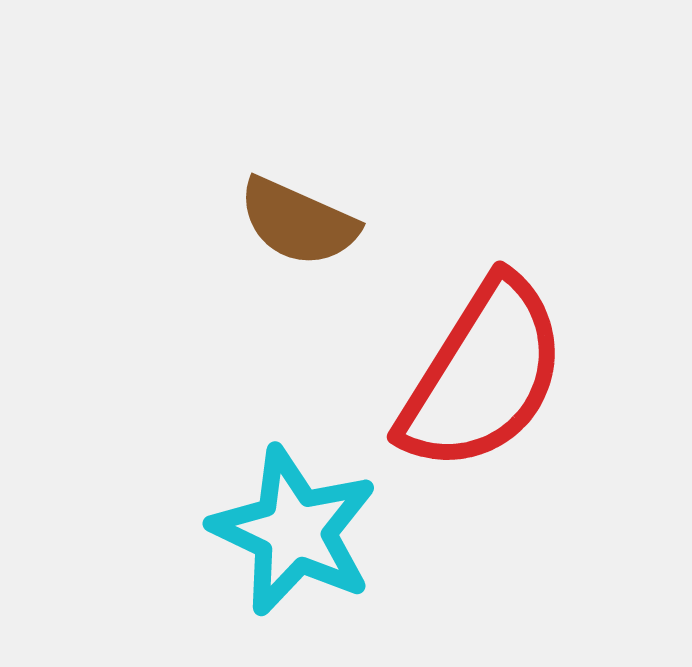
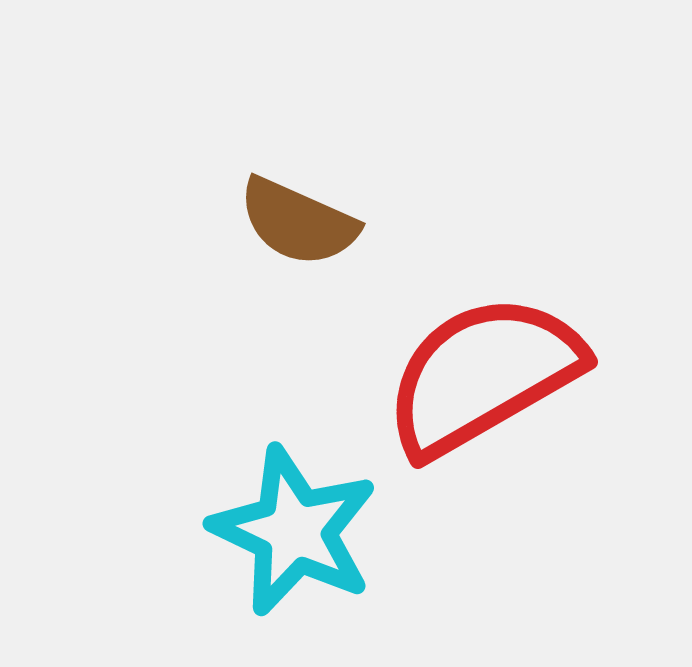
red semicircle: rotated 152 degrees counterclockwise
